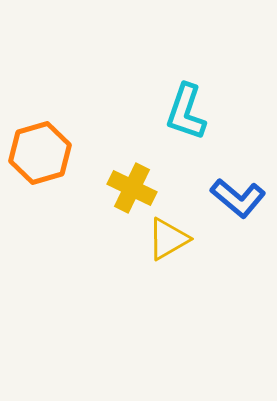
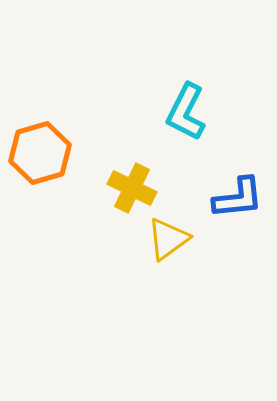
cyan L-shape: rotated 8 degrees clockwise
blue L-shape: rotated 46 degrees counterclockwise
yellow triangle: rotated 6 degrees counterclockwise
